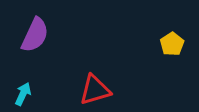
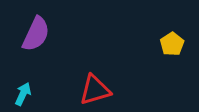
purple semicircle: moved 1 px right, 1 px up
